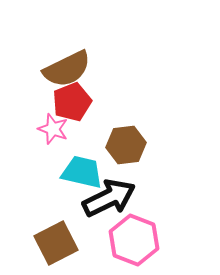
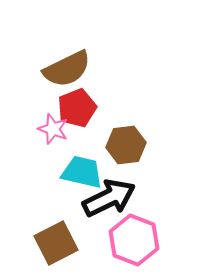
red pentagon: moved 5 px right, 6 px down
